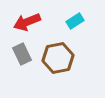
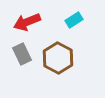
cyan rectangle: moved 1 px left, 1 px up
brown hexagon: rotated 20 degrees counterclockwise
